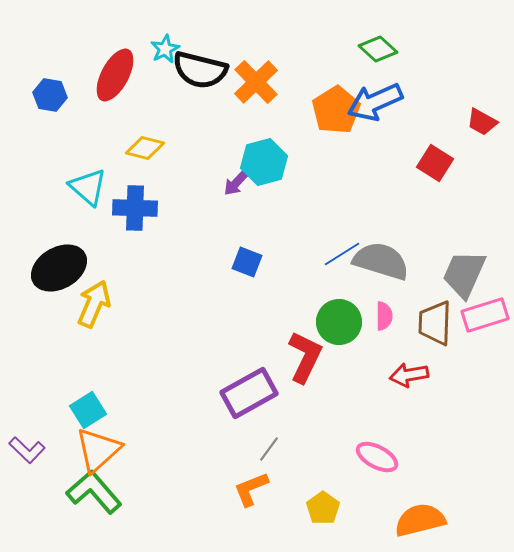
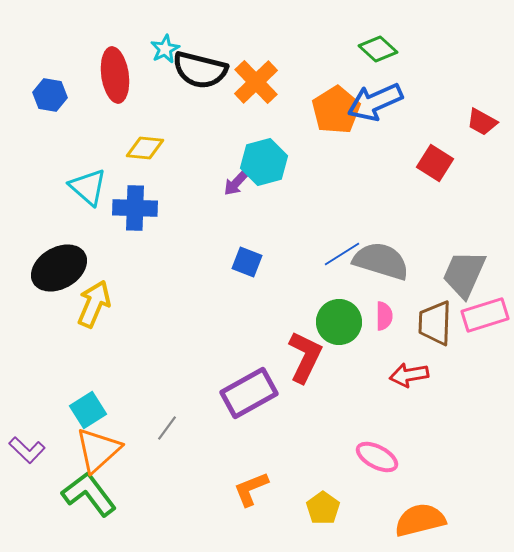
red ellipse: rotated 36 degrees counterclockwise
yellow diamond: rotated 9 degrees counterclockwise
gray line: moved 102 px left, 21 px up
green L-shape: moved 5 px left, 2 px down; rotated 4 degrees clockwise
